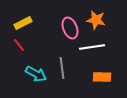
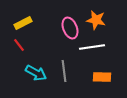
gray line: moved 2 px right, 3 px down
cyan arrow: moved 1 px up
